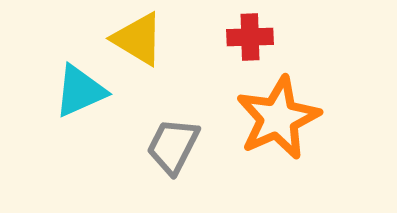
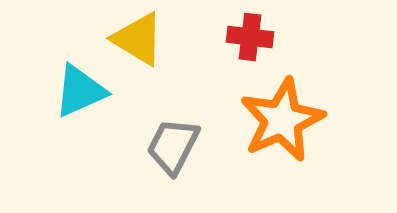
red cross: rotated 9 degrees clockwise
orange star: moved 4 px right, 2 px down
